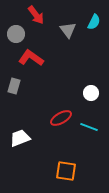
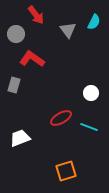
red L-shape: moved 1 px right, 1 px down
gray rectangle: moved 1 px up
orange square: rotated 25 degrees counterclockwise
